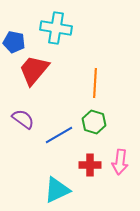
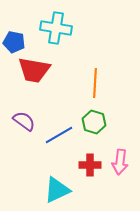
red trapezoid: rotated 120 degrees counterclockwise
purple semicircle: moved 1 px right, 2 px down
